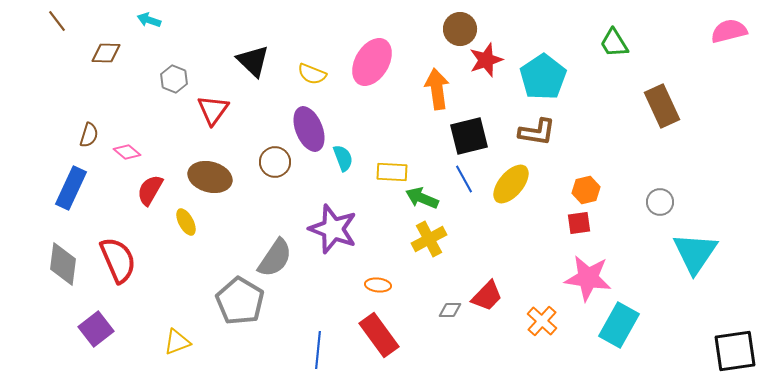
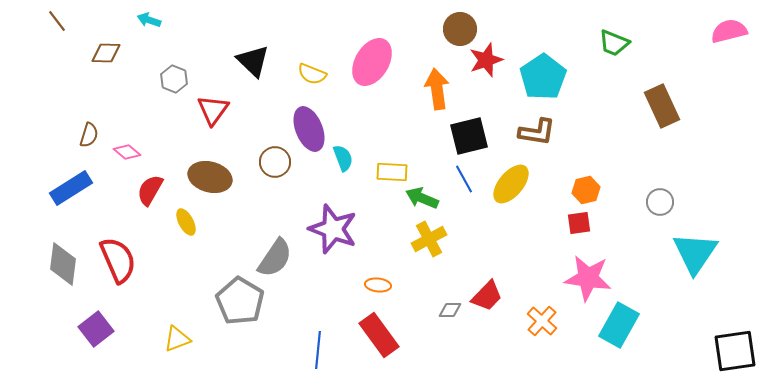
green trapezoid at (614, 43): rotated 36 degrees counterclockwise
blue rectangle at (71, 188): rotated 33 degrees clockwise
yellow triangle at (177, 342): moved 3 px up
